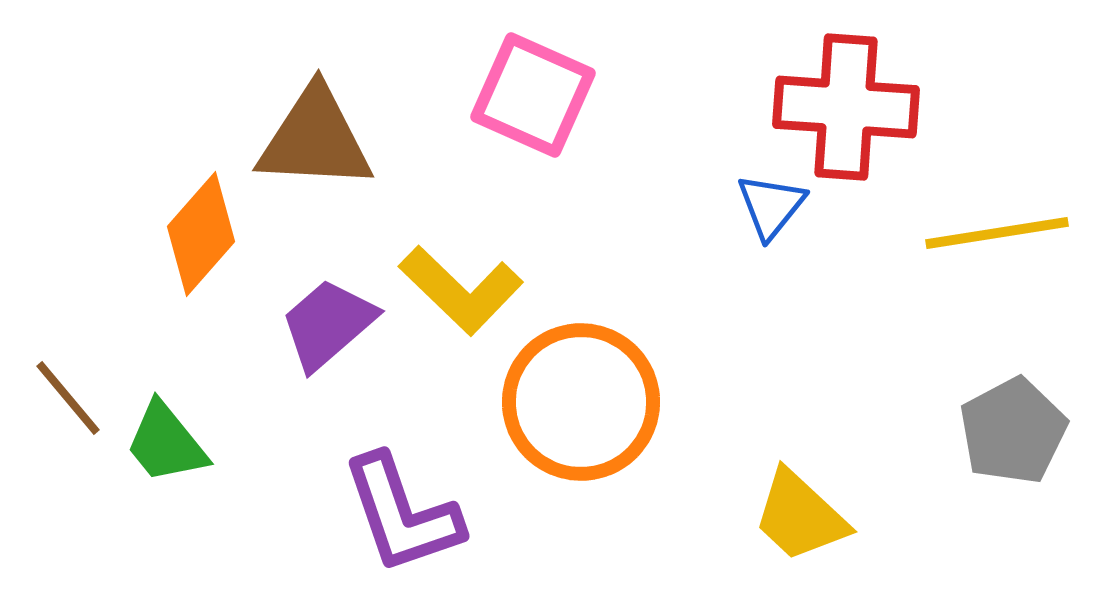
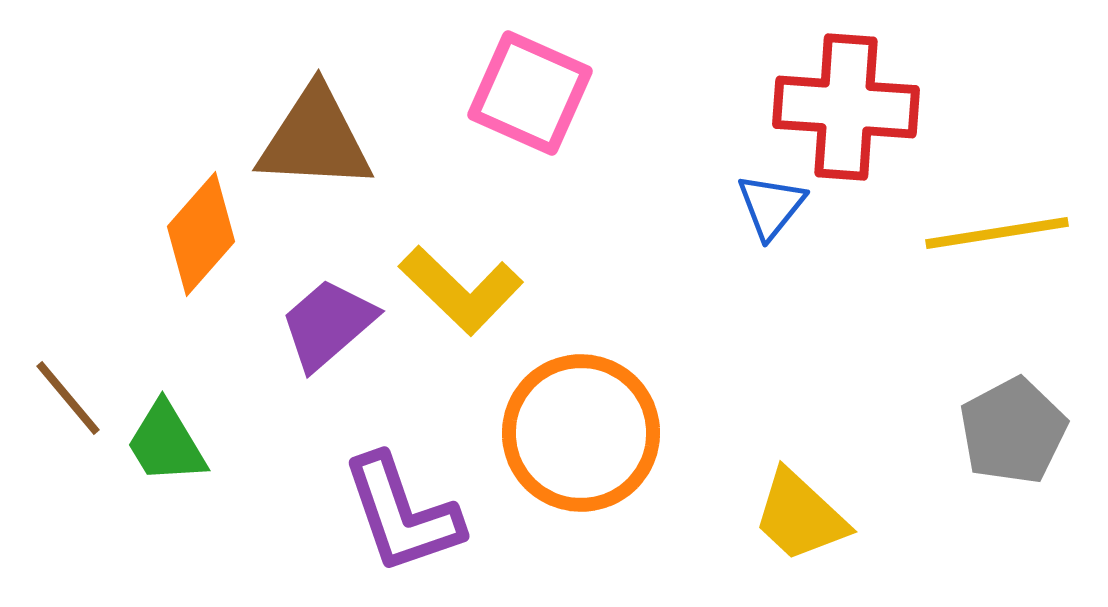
pink square: moved 3 px left, 2 px up
orange circle: moved 31 px down
green trapezoid: rotated 8 degrees clockwise
